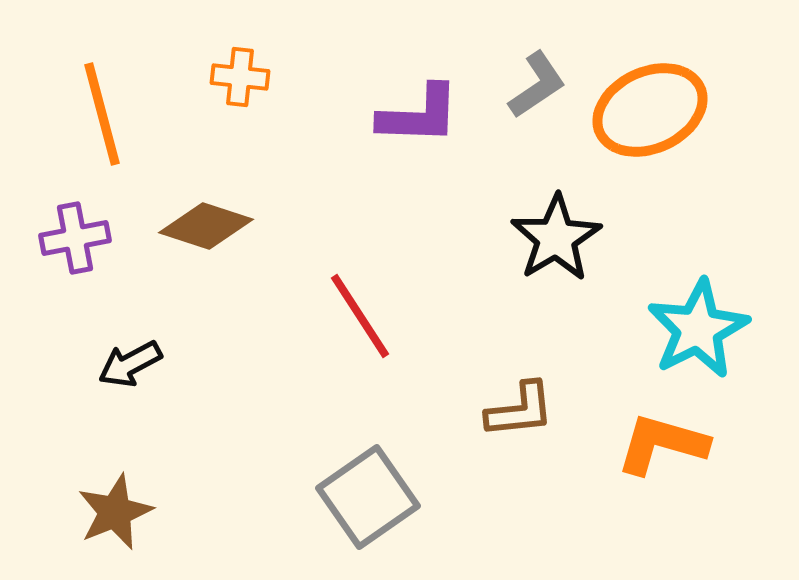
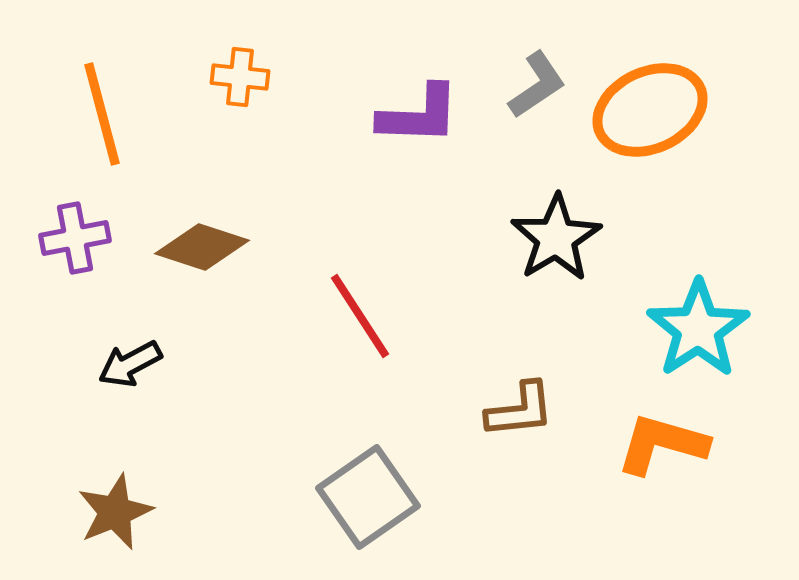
brown diamond: moved 4 px left, 21 px down
cyan star: rotated 6 degrees counterclockwise
